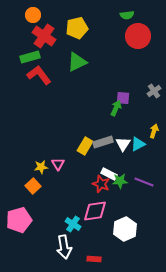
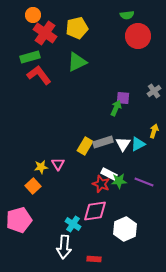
red cross: moved 1 px right, 3 px up
green star: moved 1 px left
white arrow: rotated 15 degrees clockwise
